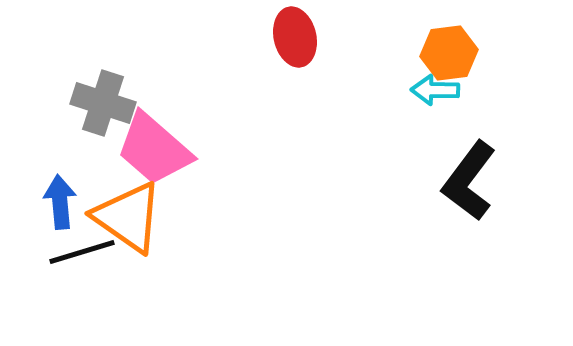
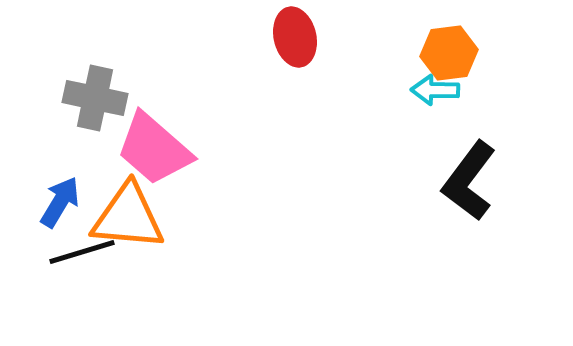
gray cross: moved 8 px left, 5 px up; rotated 6 degrees counterclockwise
blue arrow: rotated 36 degrees clockwise
orange triangle: rotated 30 degrees counterclockwise
